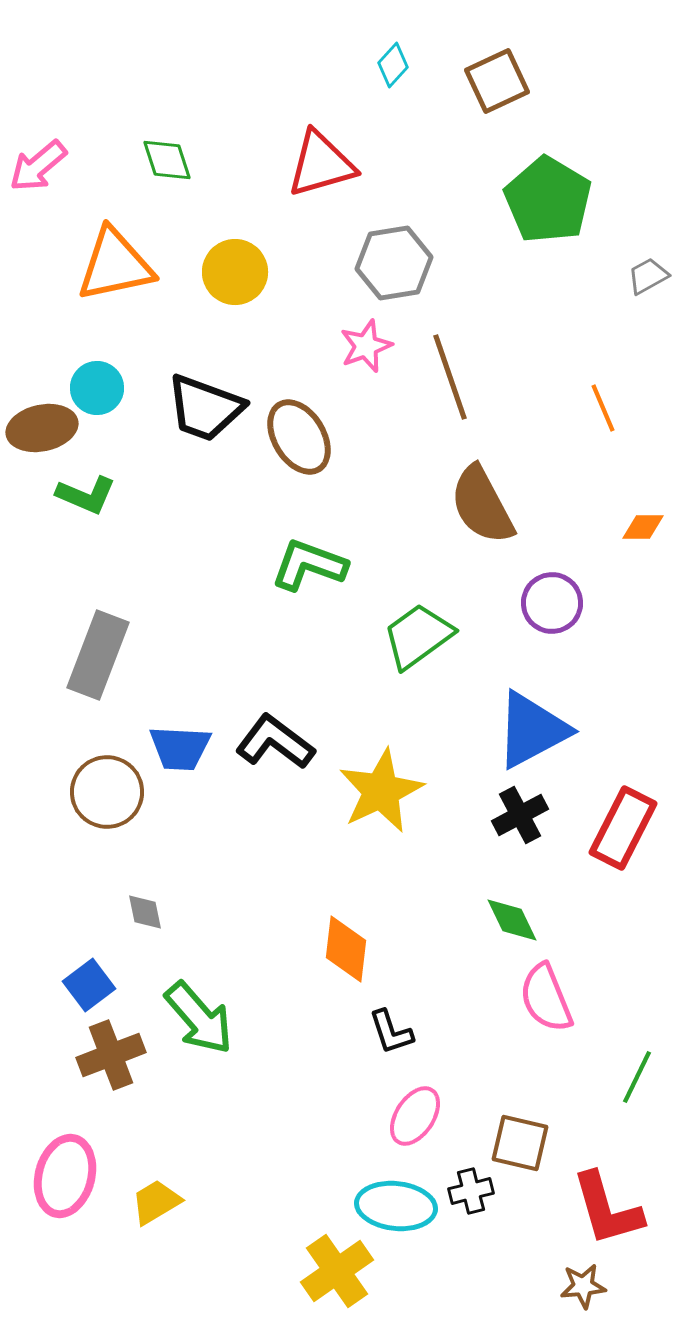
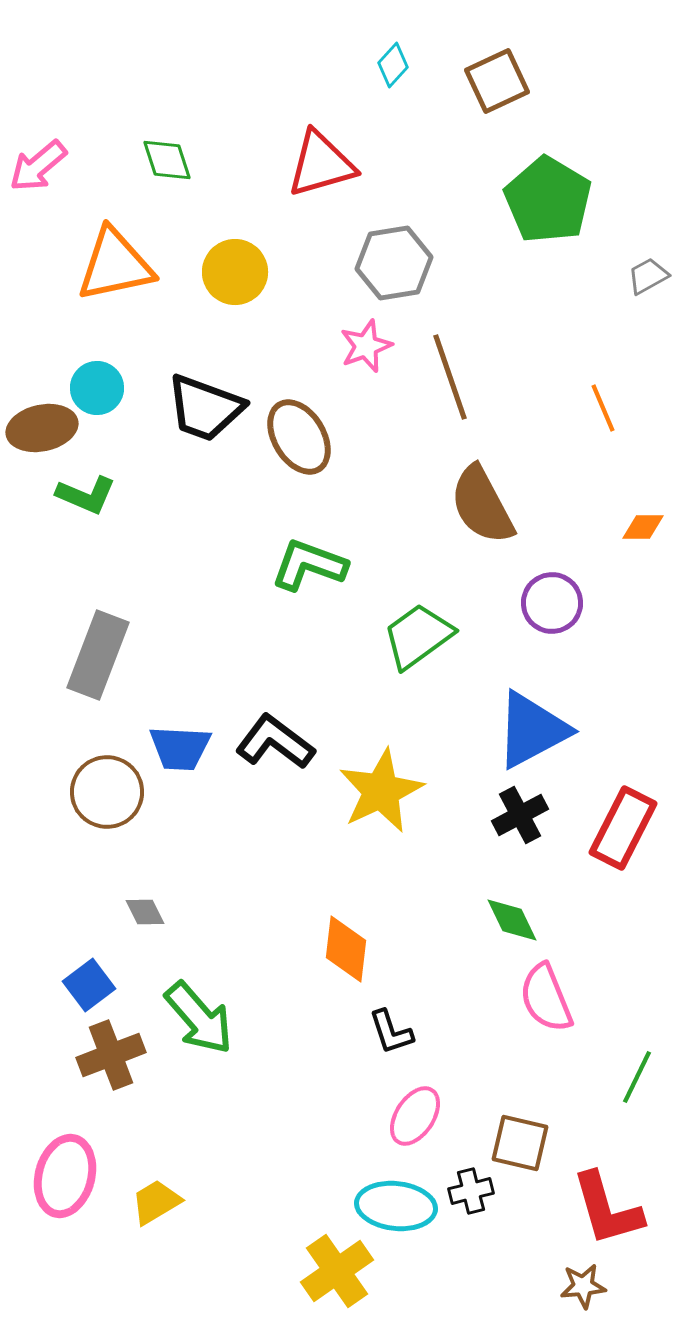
gray diamond at (145, 912): rotated 15 degrees counterclockwise
